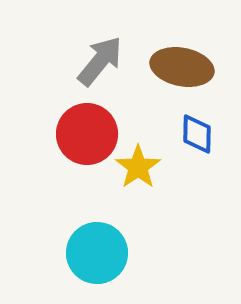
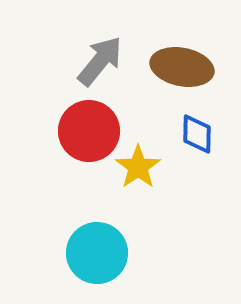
red circle: moved 2 px right, 3 px up
